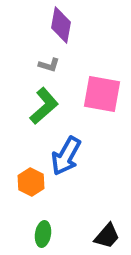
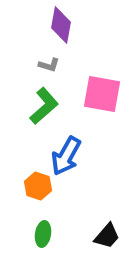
orange hexagon: moved 7 px right, 4 px down; rotated 8 degrees counterclockwise
